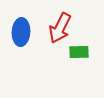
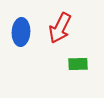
green rectangle: moved 1 px left, 12 px down
